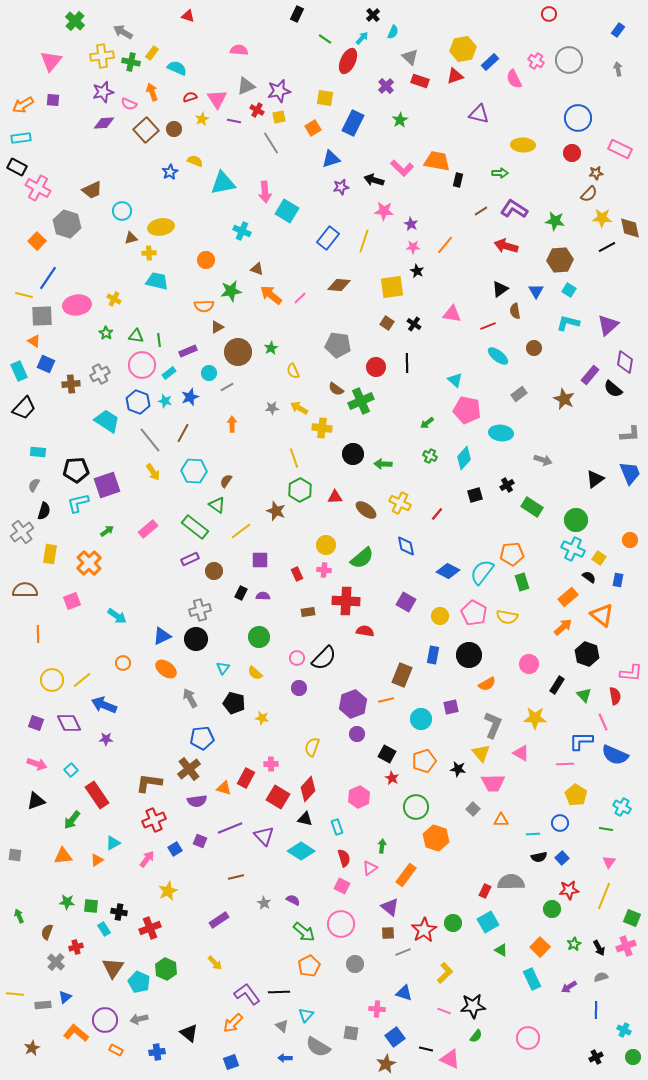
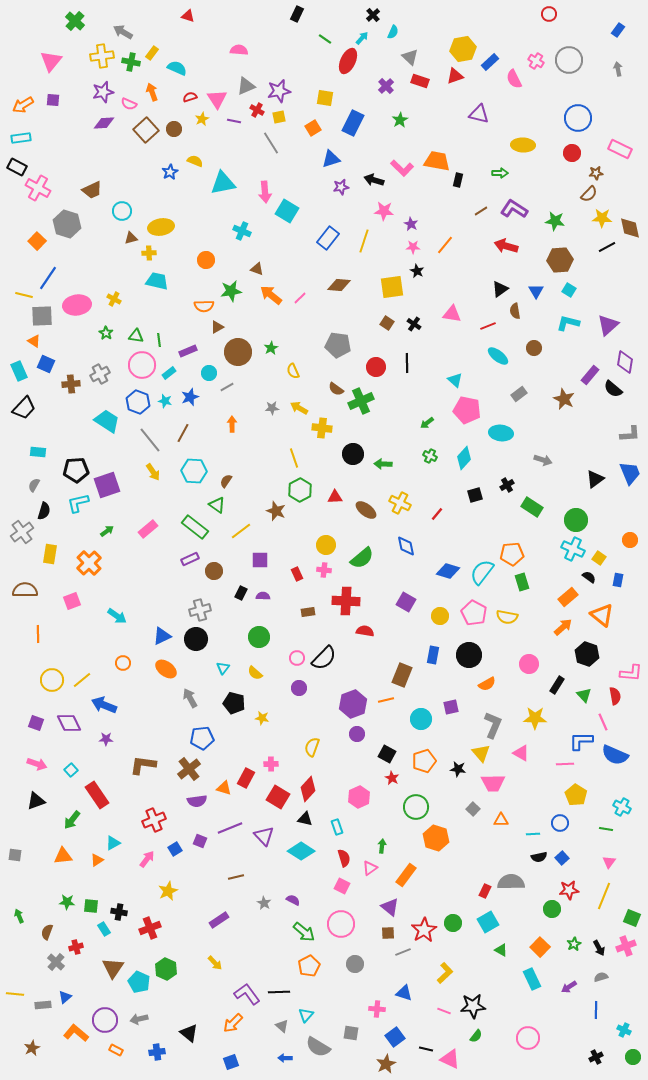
blue diamond at (448, 571): rotated 10 degrees counterclockwise
brown L-shape at (149, 783): moved 6 px left, 18 px up
